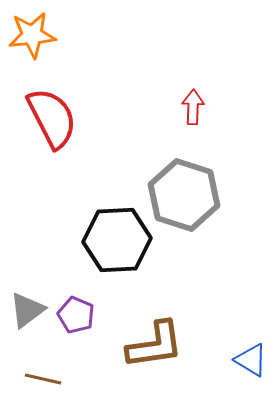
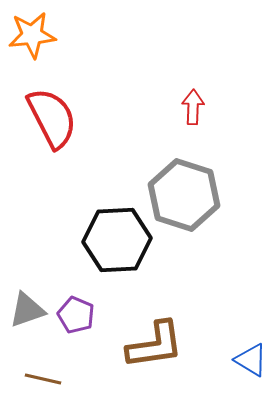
gray triangle: rotated 18 degrees clockwise
